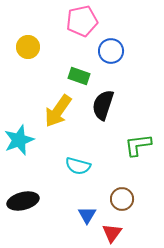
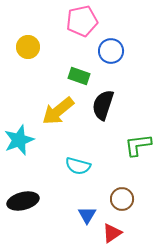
yellow arrow: rotated 16 degrees clockwise
red triangle: rotated 20 degrees clockwise
